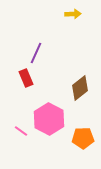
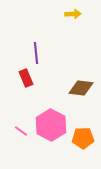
purple line: rotated 30 degrees counterclockwise
brown diamond: moved 1 px right; rotated 45 degrees clockwise
pink hexagon: moved 2 px right, 6 px down
